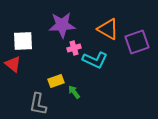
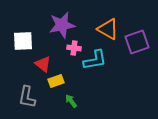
purple star: rotated 8 degrees counterclockwise
pink cross: rotated 24 degrees clockwise
cyan L-shape: rotated 35 degrees counterclockwise
red triangle: moved 30 px right
green arrow: moved 3 px left, 9 px down
gray L-shape: moved 11 px left, 7 px up
